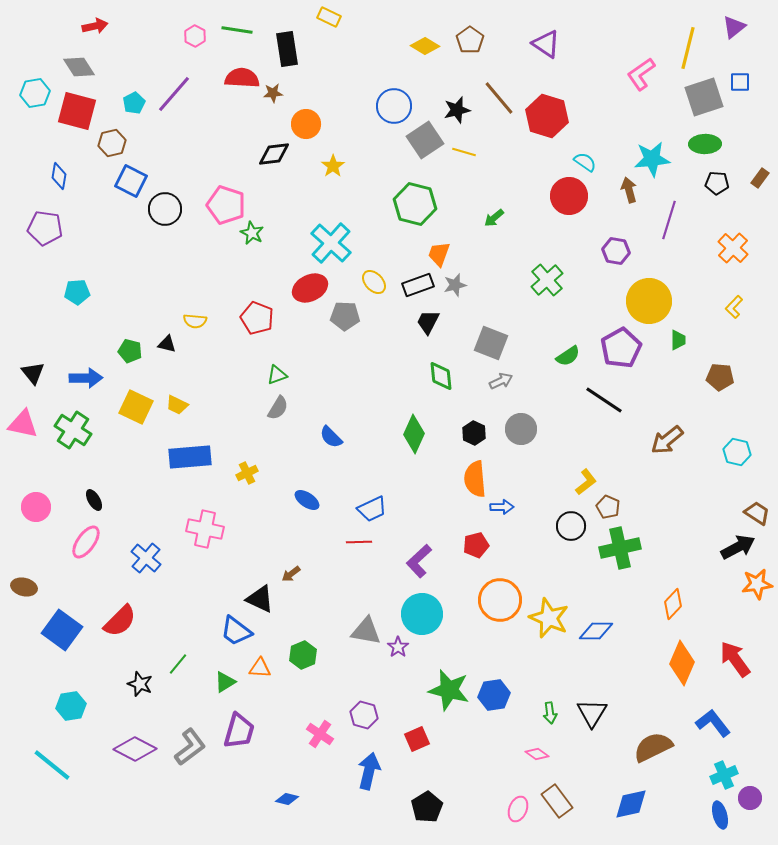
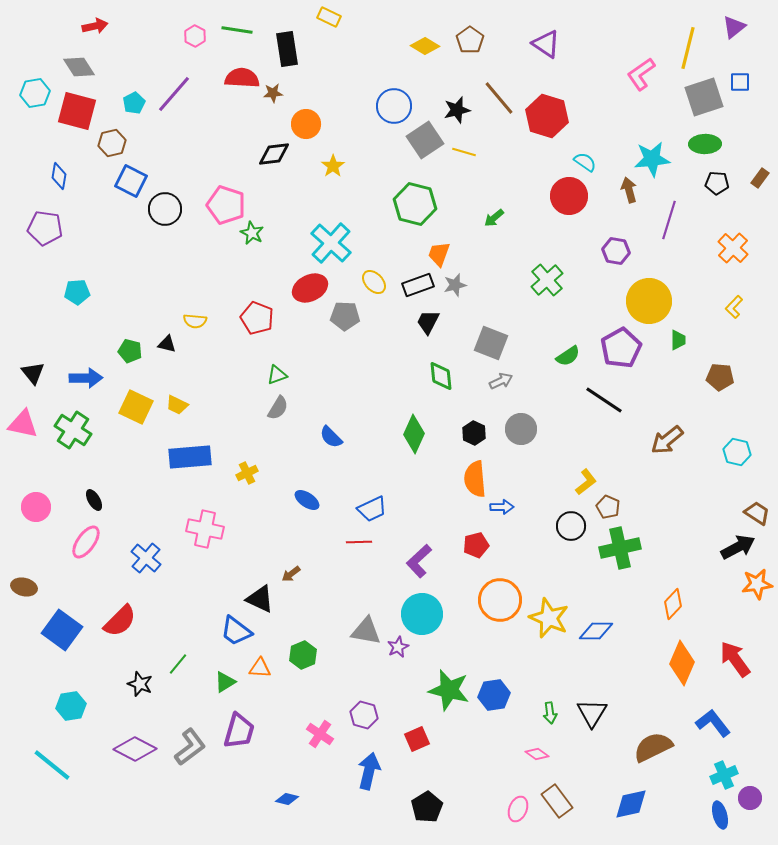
purple star at (398, 647): rotated 10 degrees clockwise
